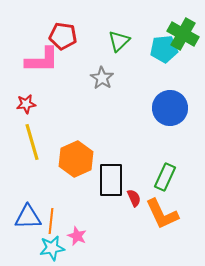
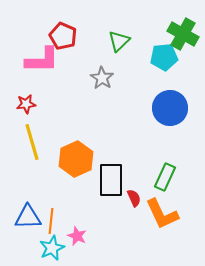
red pentagon: rotated 16 degrees clockwise
cyan pentagon: moved 8 px down
cyan star: rotated 15 degrees counterclockwise
